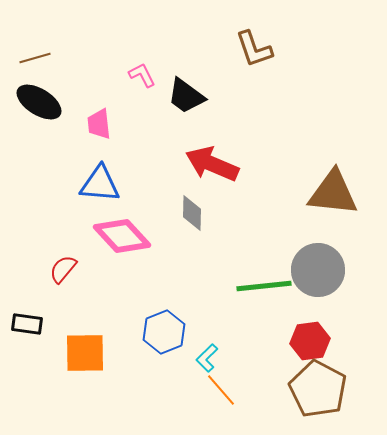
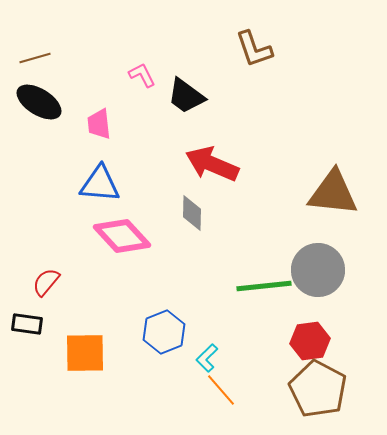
red semicircle: moved 17 px left, 13 px down
